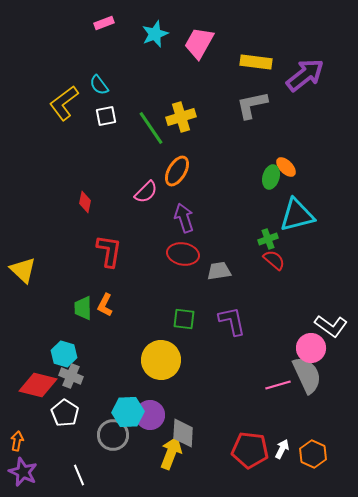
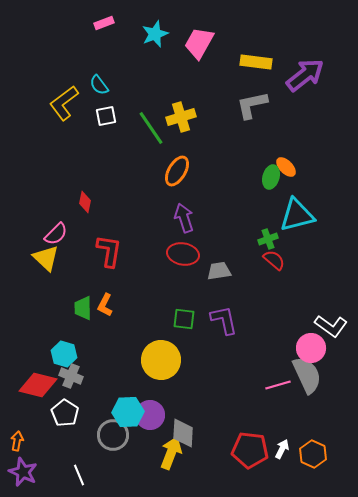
pink semicircle at (146, 192): moved 90 px left, 42 px down
yellow triangle at (23, 270): moved 23 px right, 12 px up
purple L-shape at (232, 321): moved 8 px left, 1 px up
